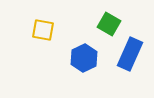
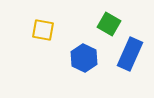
blue hexagon: rotated 8 degrees counterclockwise
